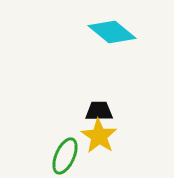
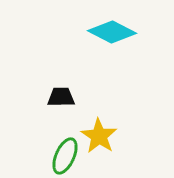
cyan diamond: rotated 12 degrees counterclockwise
black trapezoid: moved 38 px left, 14 px up
